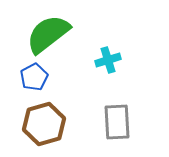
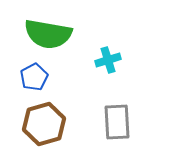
green semicircle: rotated 132 degrees counterclockwise
